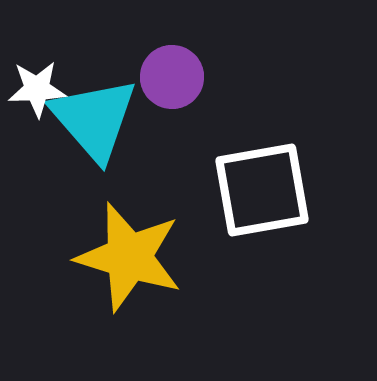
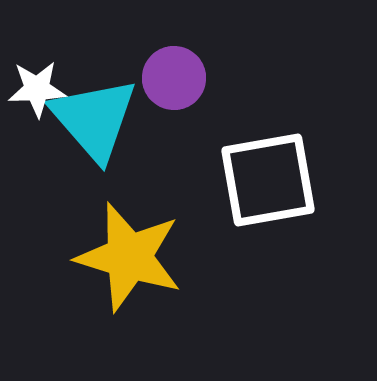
purple circle: moved 2 px right, 1 px down
white square: moved 6 px right, 10 px up
